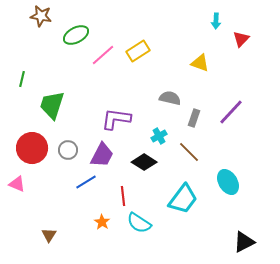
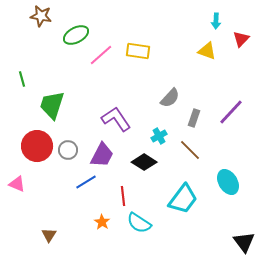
yellow rectangle: rotated 40 degrees clockwise
pink line: moved 2 px left
yellow triangle: moved 7 px right, 12 px up
green line: rotated 28 degrees counterclockwise
gray semicircle: rotated 120 degrees clockwise
purple L-shape: rotated 48 degrees clockwise
red circle: moved 5 px right, 2 px up
brown line: moved 1 px right, 2 px up
black triangle: rotated 40 degrees counterclockwise
